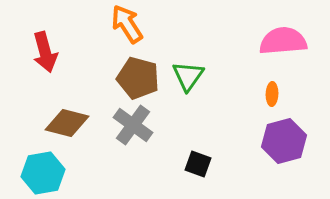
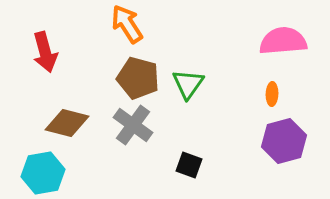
green triangle: moved 8 px down
black square: moved 9 px left, 1 px down
